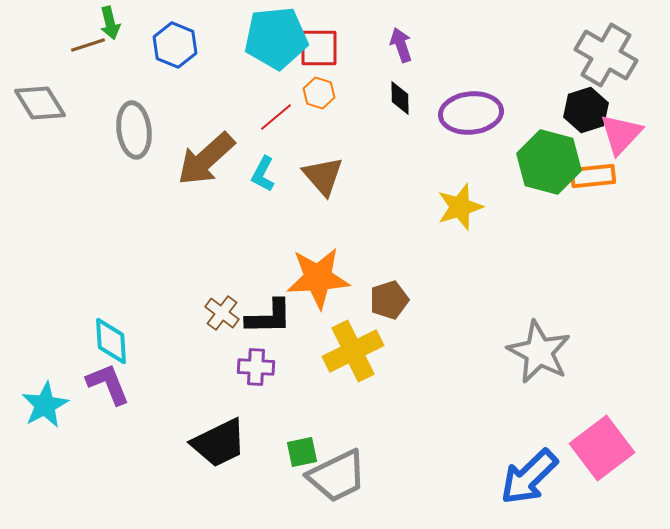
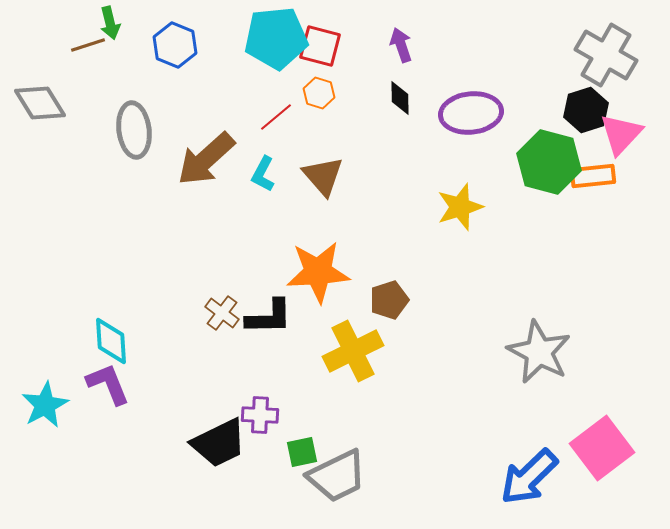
red square: moved 1 px right, 2 px up; rotated 15 degrees clockwise
orange star: moved 6 px up
purple cross: moved 4 px right, 48 px down
